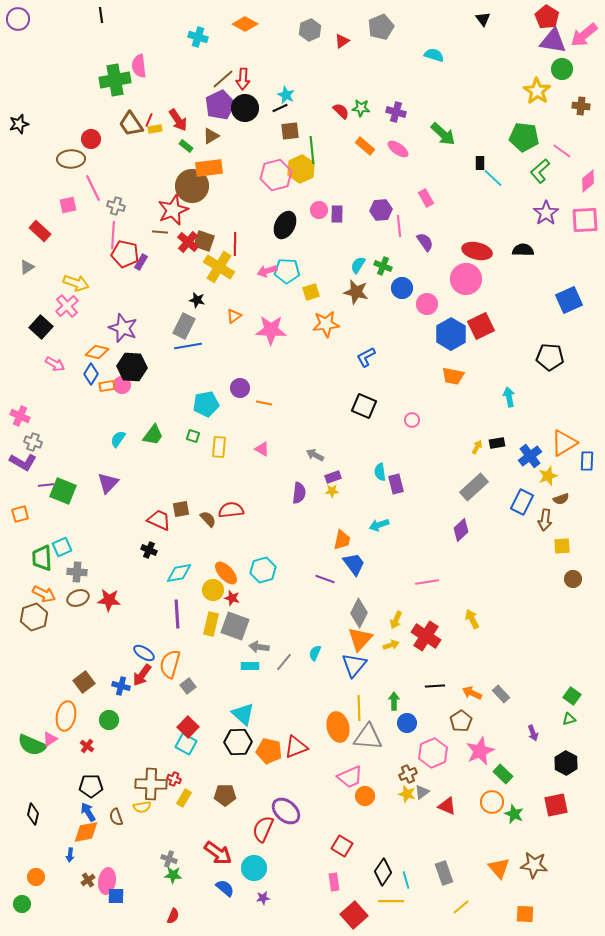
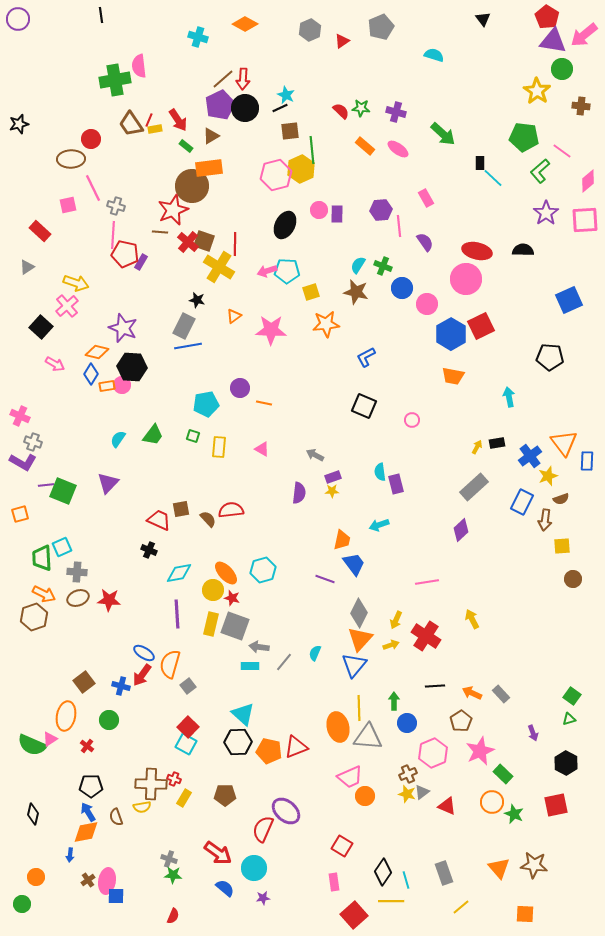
orange triangle at (564, 443): rotated 36 degrees counterclockwise
